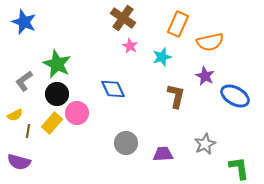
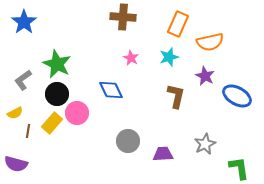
brown cross: moved 1 px up; rotated 30 degrees counterclockwise
blue star: rotated 15 degrees clockwise
pink star: moved 1 px right, 12 px down
cyan star: moved 7 px right
gray L-shape: moved 1 px left, 1 px up
blue diamond: moved 2 px left, 1 px down
blue ellipse: moved 2 px right
yellow semicircle: moved 2 px up
gray circle: moved 2 px right, 2 px up
purple semicircle: moved 3 px left, 2 px down
